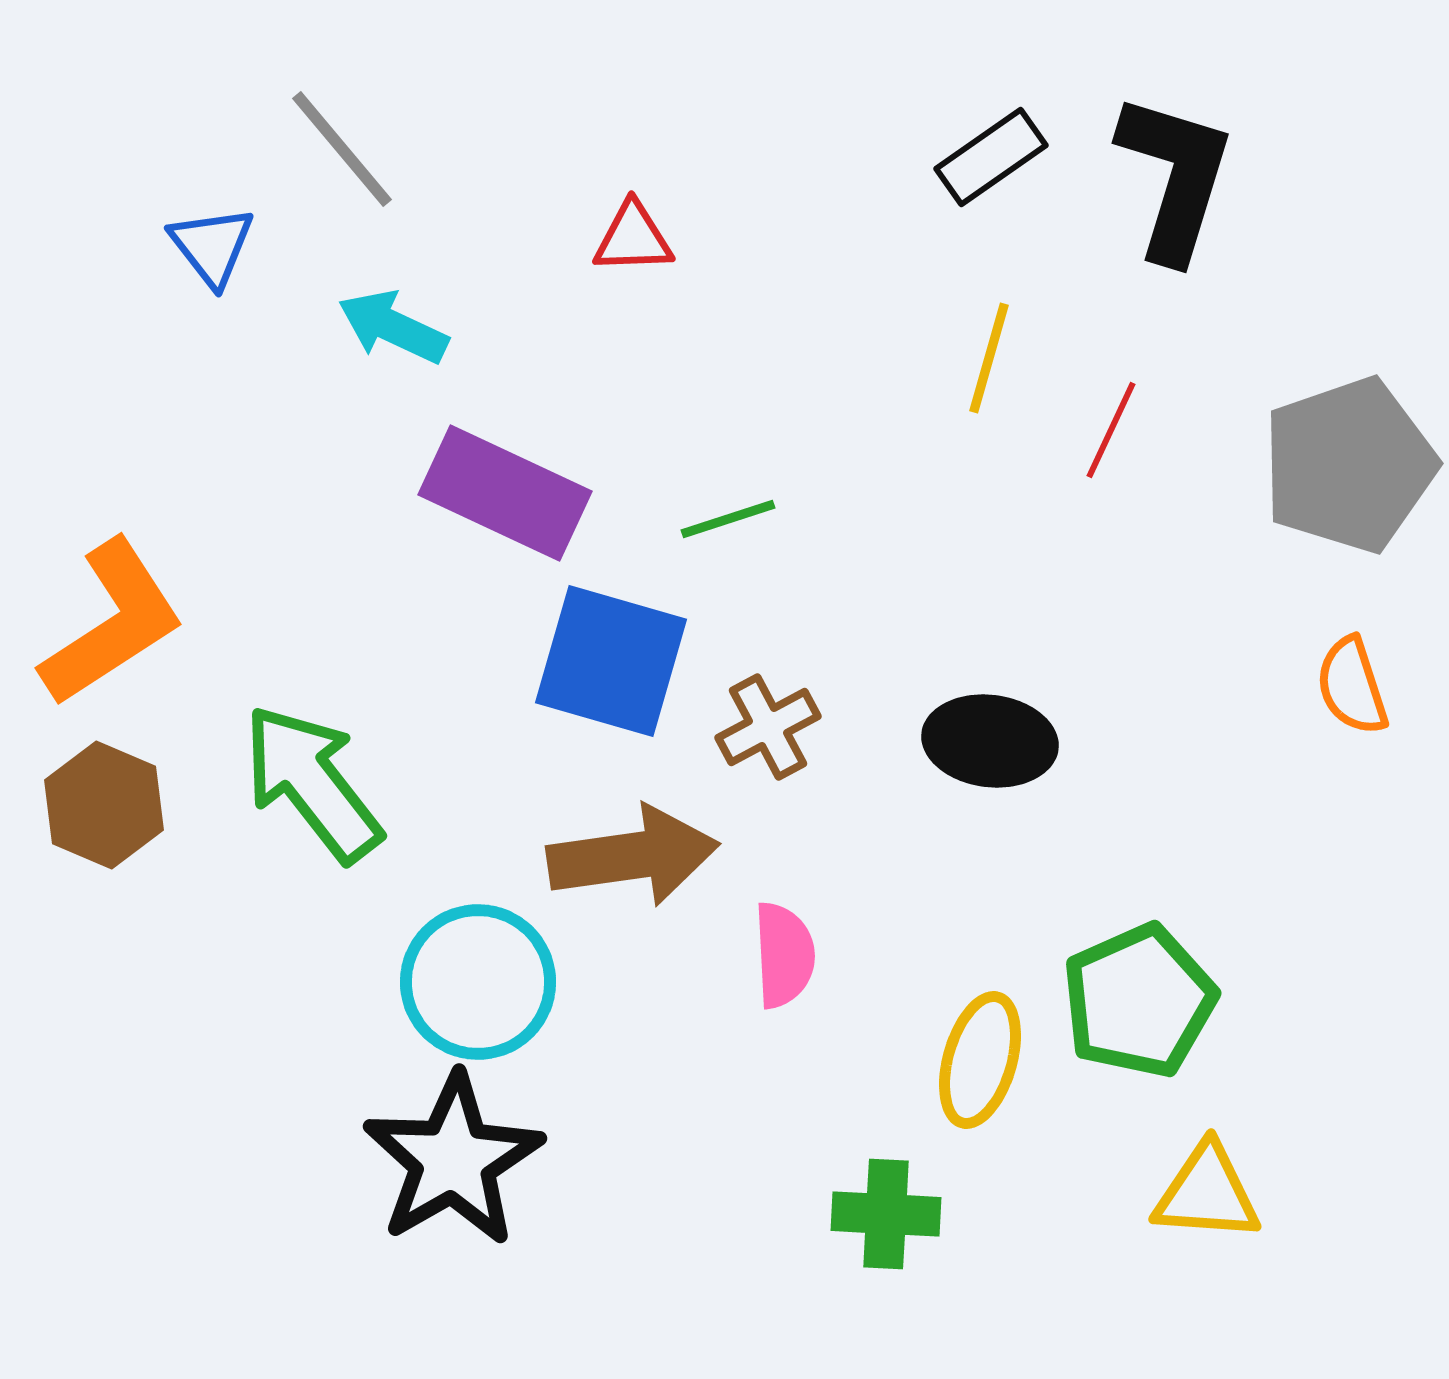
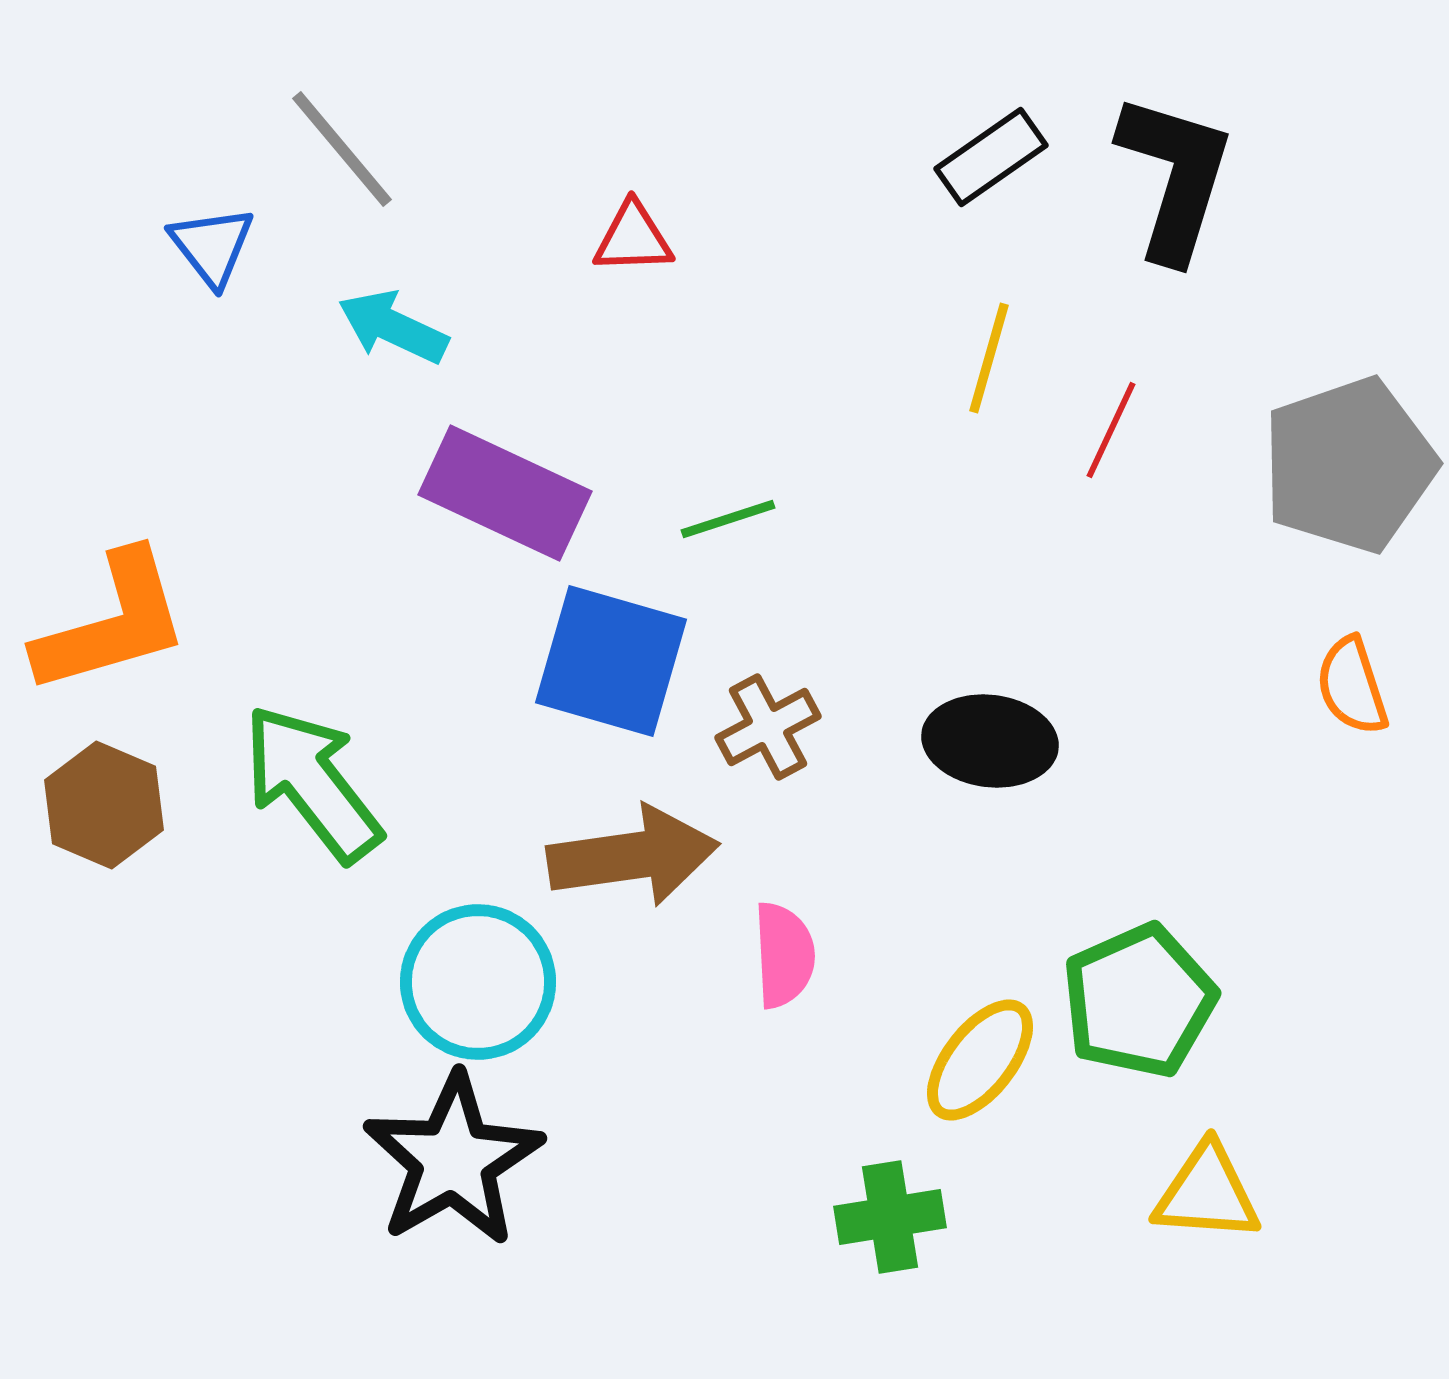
orange L-shape: rotated 17 degrees clockwise
yellow ellipse: rotated 22 degrees clockwise
green cross: moved 4 px right, 3 px down; rotated 12 degrees counterclockwise
